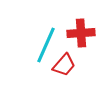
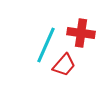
red cross: rotated 12 degrees clockwise
